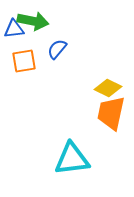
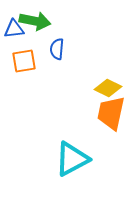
green arrow: moved 2 px right
blue semicircle: rotated 35 degrees counterclockwise
cyan triangle: rotated 21 degrees counterclockwise
